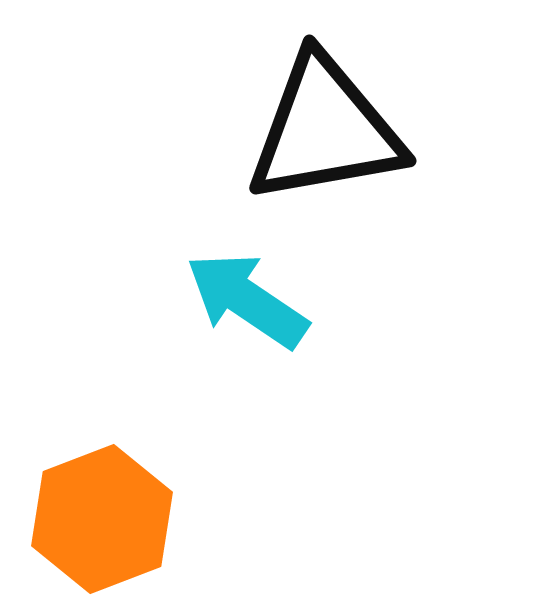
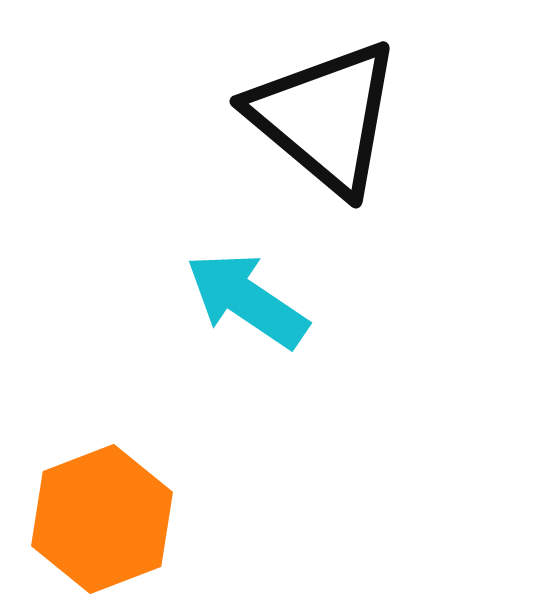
black triangle: moved 13 px up; rotated 50 degrees clockwise
